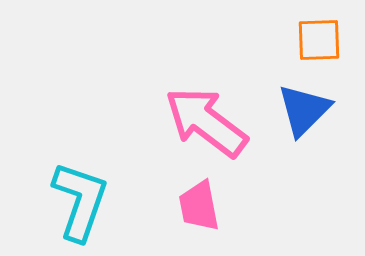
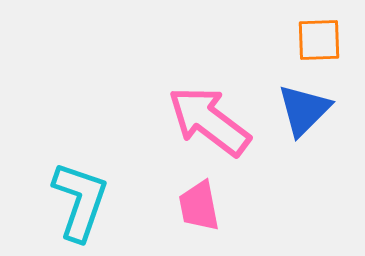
pink arrow: moved 3 px right, 1 px up
